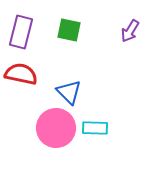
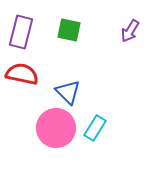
red semicircle: moved 1 px right
blue triangle: moved 1 px left
cyan rectangle: rotated 60 degrees counterclockwise
